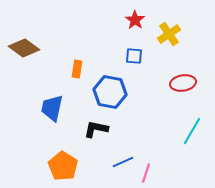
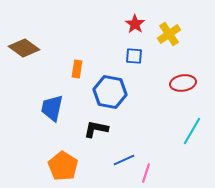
red star: moved 4 px down
blue line: moved 1 px right, 2 px up
